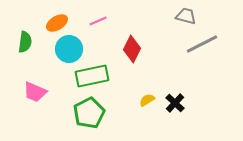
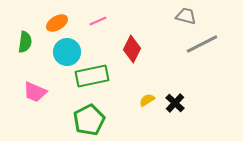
cyan circle: moved 2 px left, 3 px down
green pentagon: moved 7 px down
